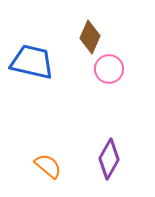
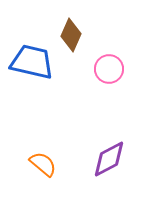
brown diamond: moved 19 px left, 2 px up
purple diamond: rotated 33 degrees clockwise
orange semicircle: moved 5 px left, 2 px up
